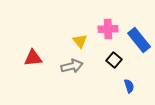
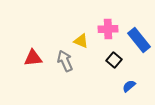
yellow triangle: moved 1 px right; rotated 28 degrees counterclockwise
gray arrow: moved 7 px left, 5 px up; rotated 100 degrees counterclockwise
blue semicircle: rotated 112 degrees counterclockwise
